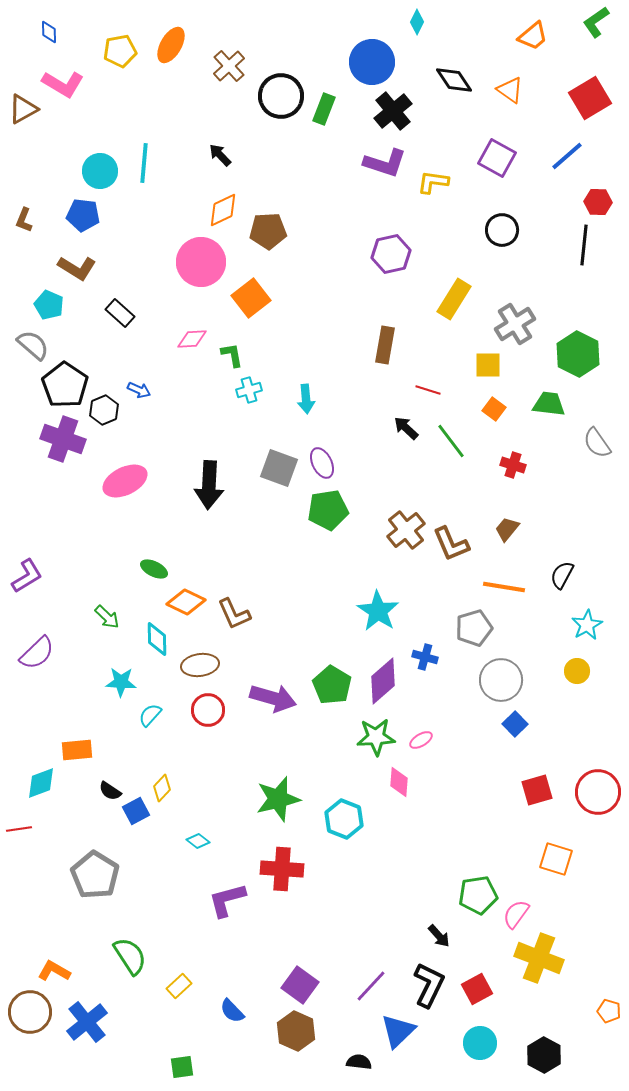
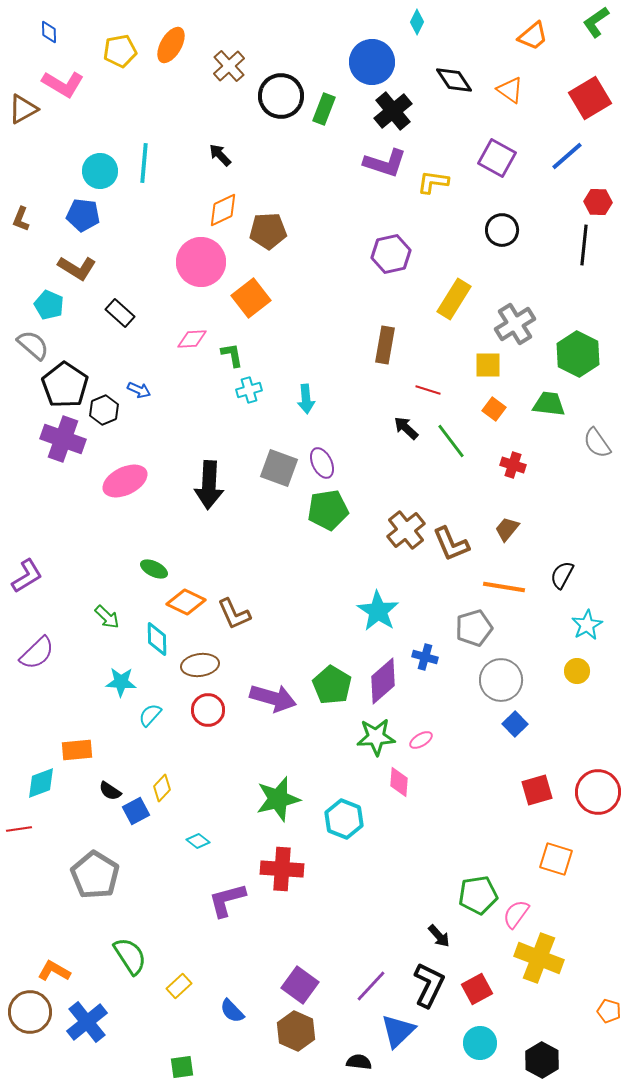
brown L-shape at (24, 220): moved 3 px left, 1 px up
black hexagon at (544, 1055): moved 2 px left, 5 px down
